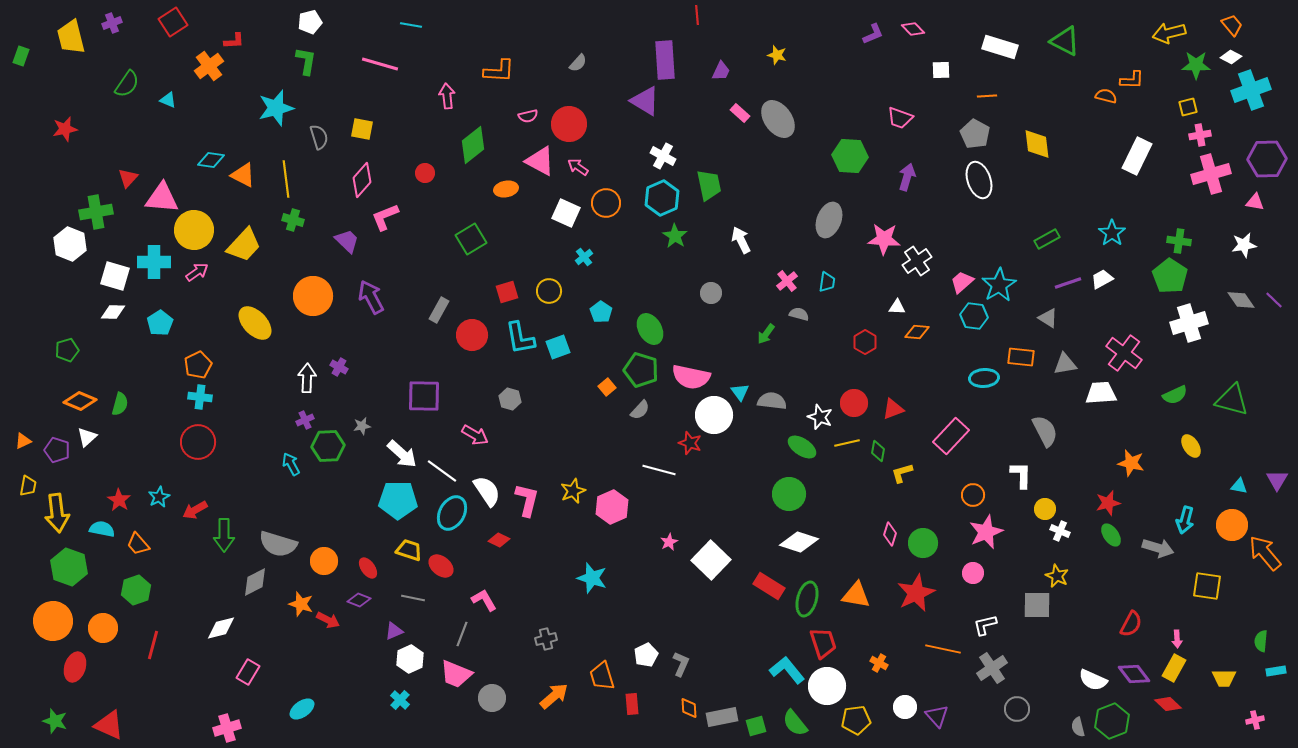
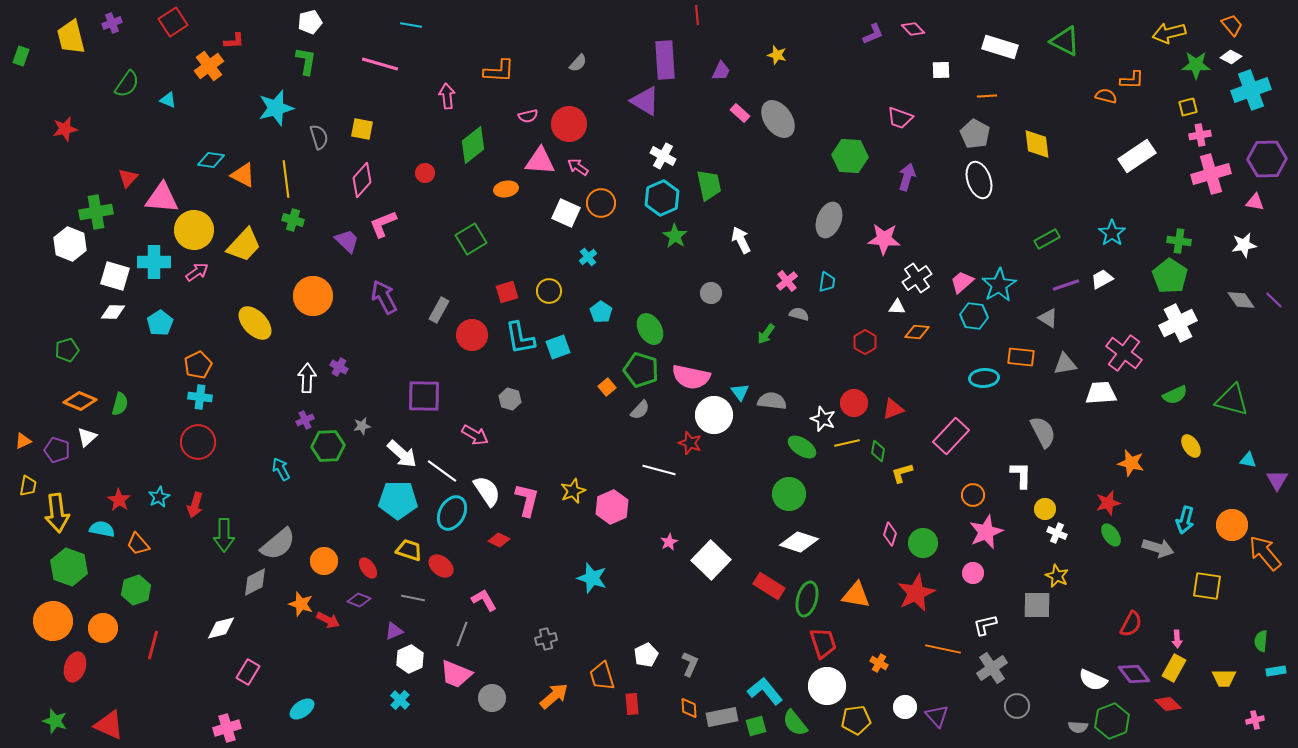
white rectangle at (1137, 156): rotated 30 degrees clockwise
pink triangle at (540, 161): rotated 24 degrees counterclockwise
orange circle at (606, 203): moved 5 px left
pink L-shape at (385, 217): moved 2 px left, 7 px down
cyan cross at (584, 257): moved 4 px right
white cross at (917, 261): moved 17 px down
purple line at (1068, 283): moved 2 px left, 2 px down
purple arrow at (371, 297): moved 13 px right
white cross at (1189, 323): moved 11 px left; rotated 9 degrees counterclockwise
white star at (820, 417): moved 3 px right, 2 px down
gray semicircle at (1045, 431): moved 2 px left, 1 px down
cyan arrow at (291, 464): moved 10 px left, 5 px down
cyan triangle at (1239, 486): moved 9 px right, 26 px up
red arrow at (195, 510): moved 5 px up; rotated 45 degrees counterclockwise
white cross at (1060, 531): moved 3 px left, 2 px down
gray semicircle at (278, 544): rotated 57 degrees counterclockwise
gray L-shape at (681, 664): moved 9 px right
cyan L-shape at (787, 670): moved 22 px left, 21 px down
gray circle at (1017, 709): moved 3 px up
gray semicircle at (1078, 727): rotated 72 degrees counterclockwise
